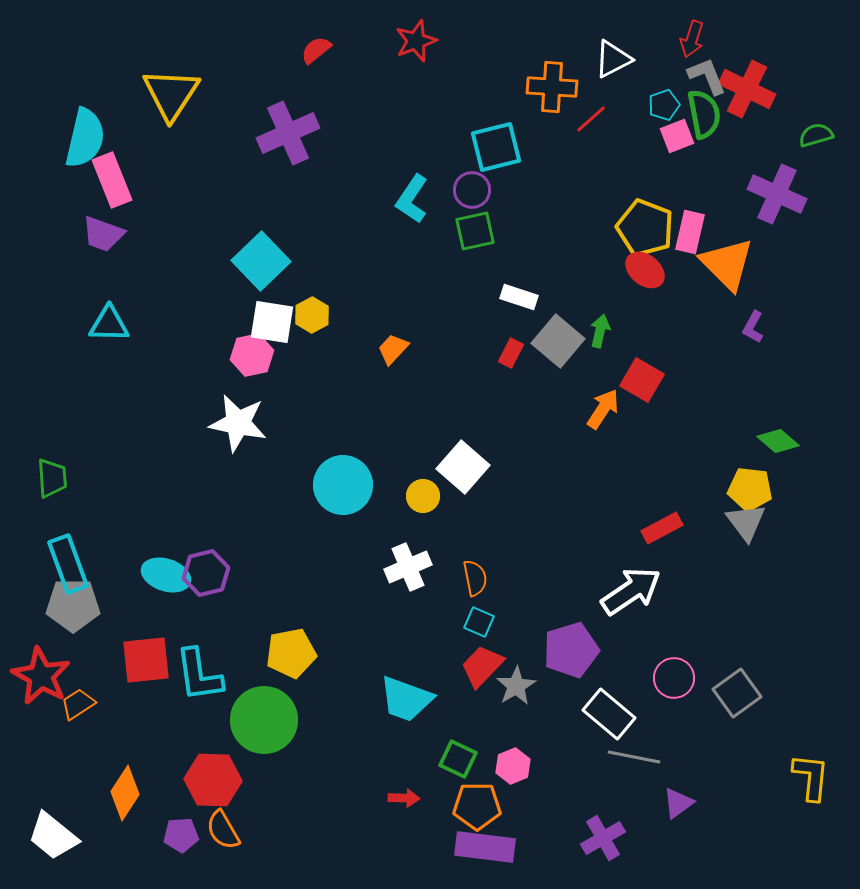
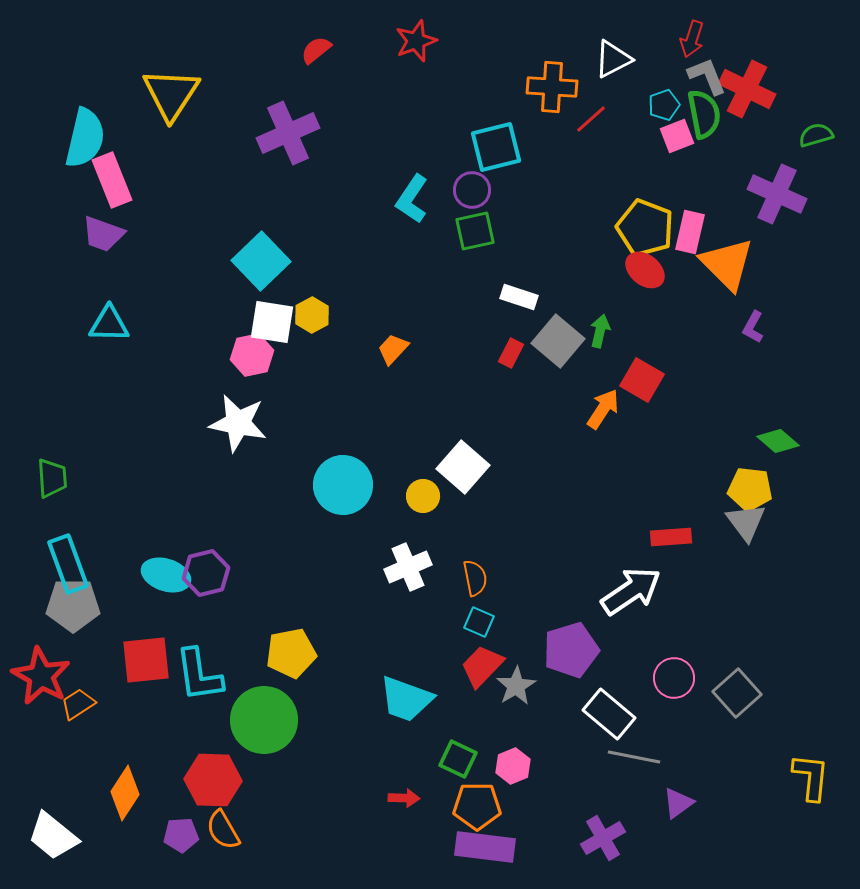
red rectangle at (662, 528): moved 9 px right, 9 px down; rotated 24 degrees clockwise
gray square at (737, 693): rotated 6 degrees counterclockwise
